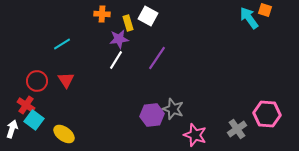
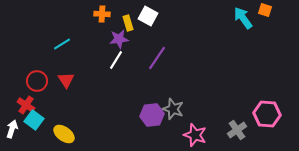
cyan arrow: moved 6 px left
gray cross: moved 1 px down
